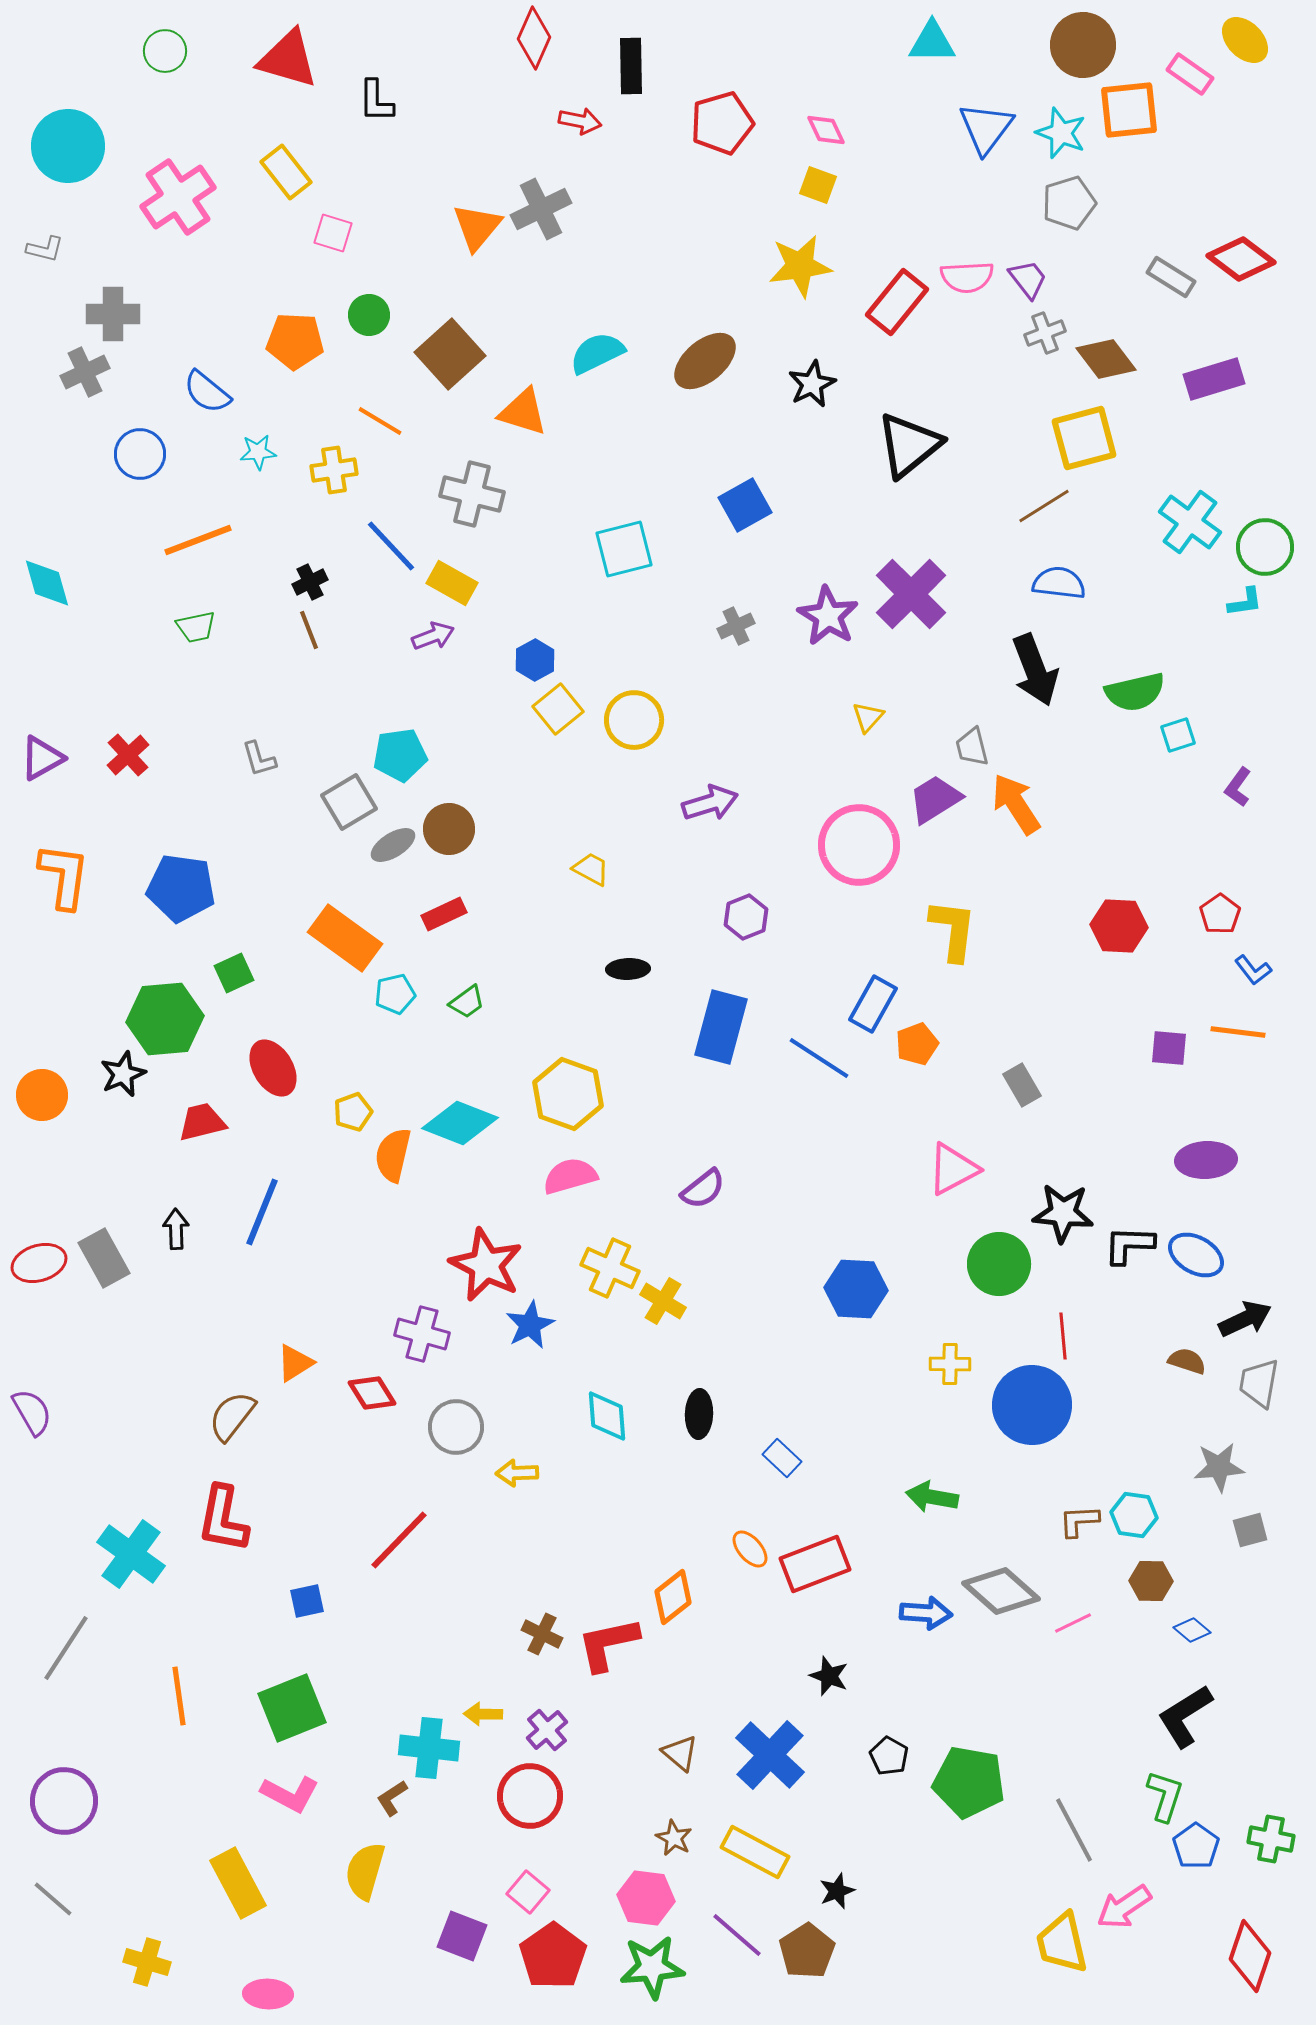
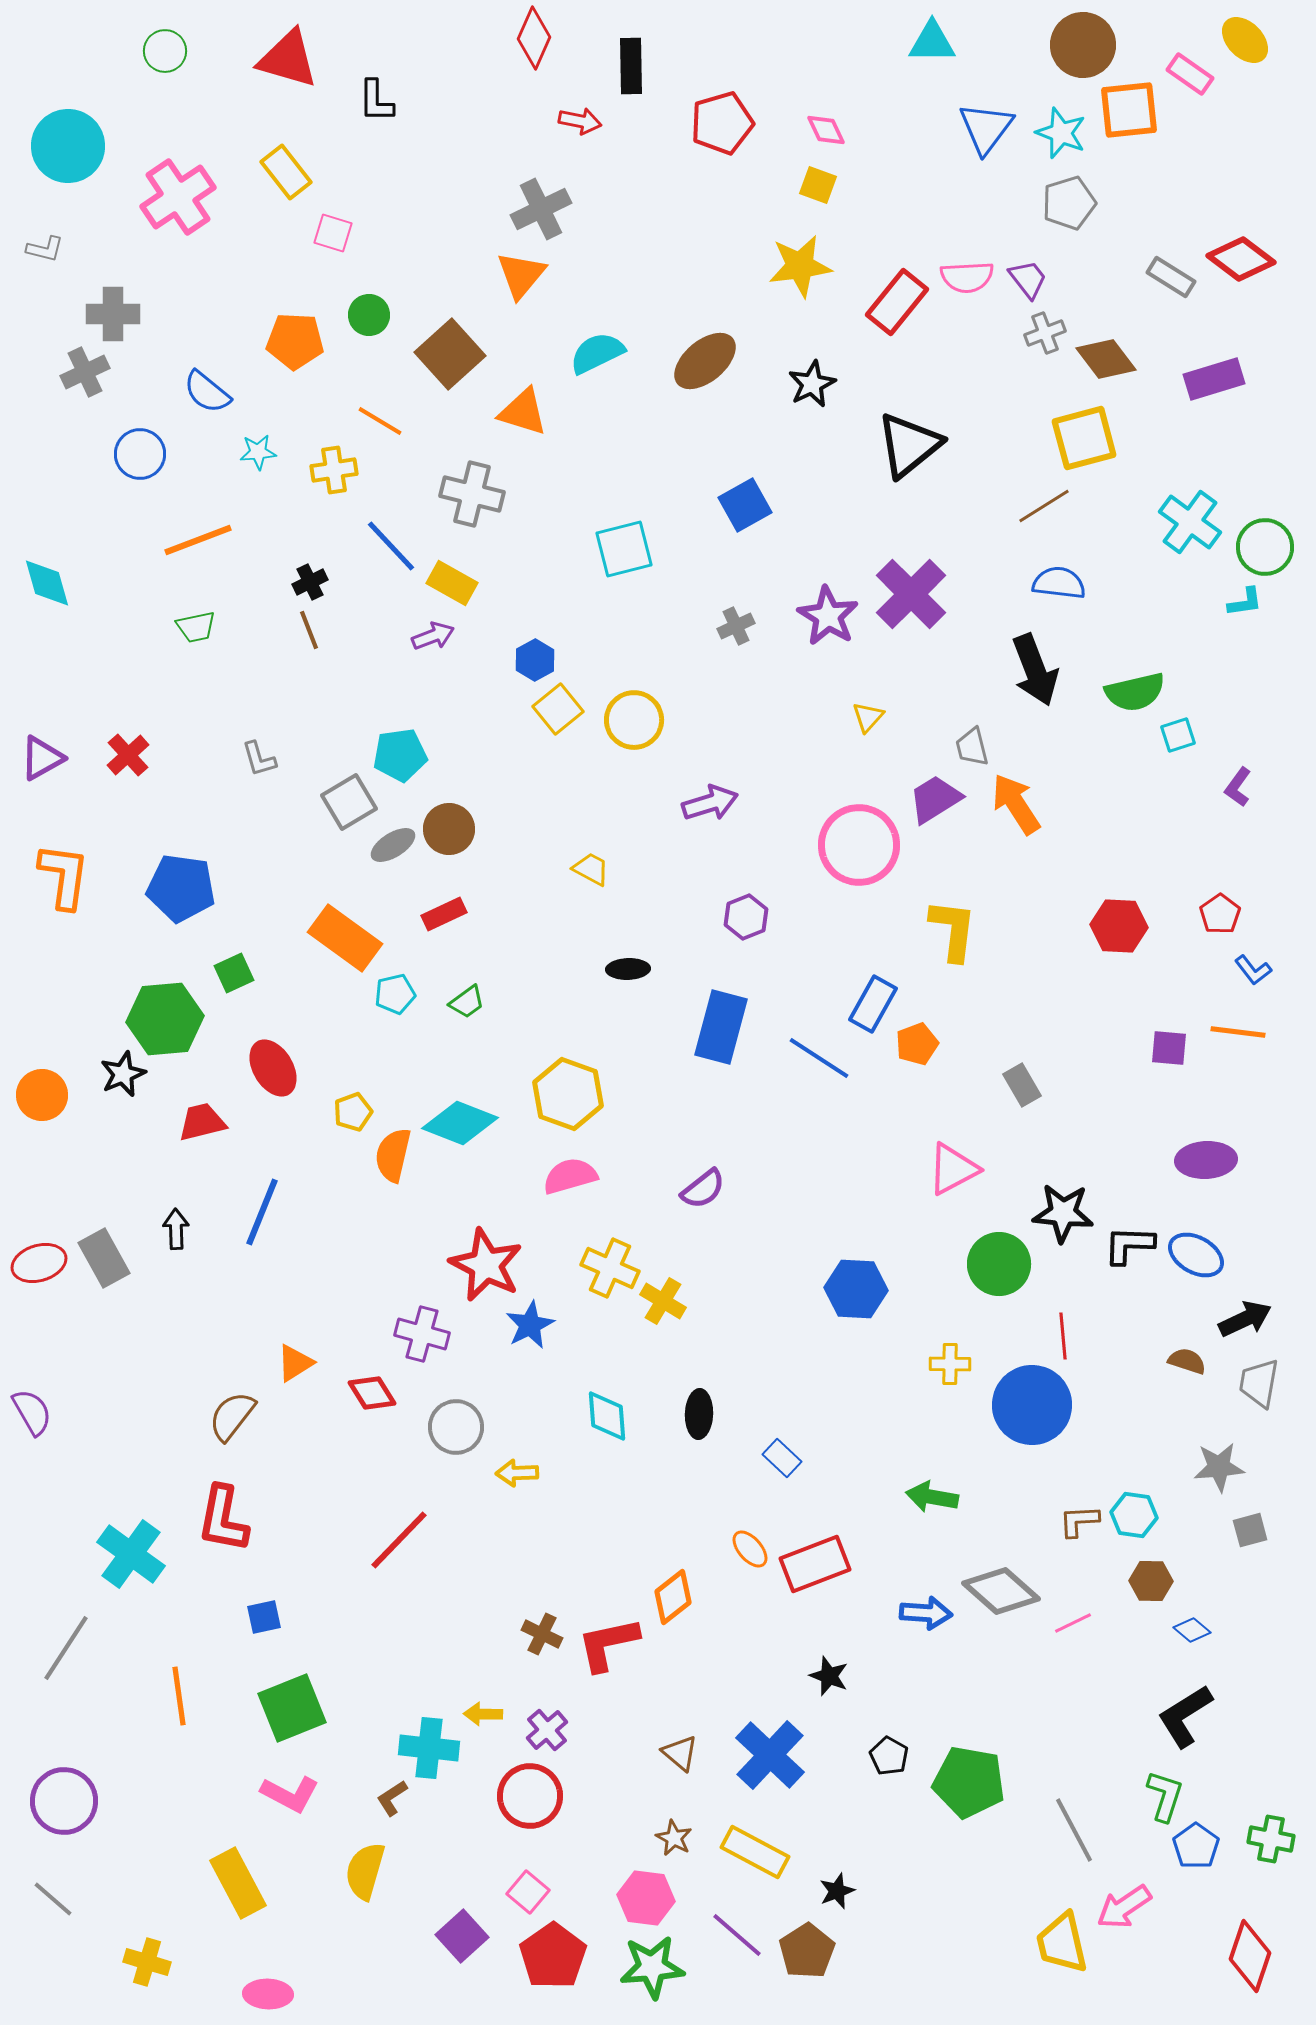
orange triangle at (477, 227): moved 44 px right, 48 px down
blue square at (307, 1601): moved 43 px left, 16 px down
purple square at (462, 1936): rotated 27 degrees clockwise
